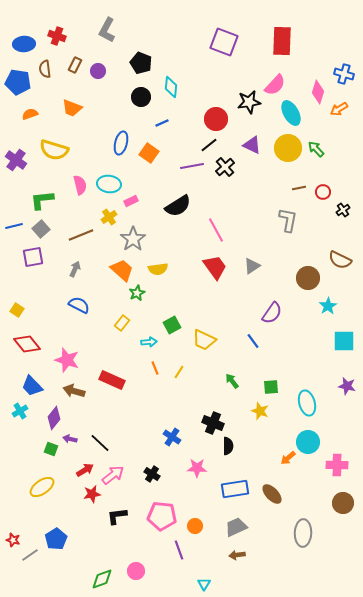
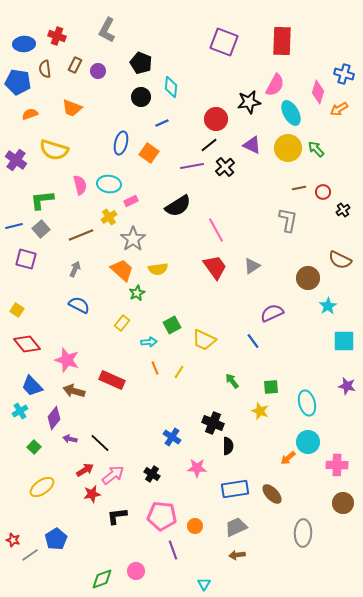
pink semicircle at (275, 85): rotated 15 degrees counterclockwise
purple square at (33, 257): moved 7 px left, 2 px down; rotated 25 degrees clockwise
purple semicircle at (272, 313): rotated 150 degrees counterclockwise
green square at (51, 449): moved 17 px left, 2 px up; rotated 24 degrees clockwise
purple line at (179, 550): moved 6 px left
